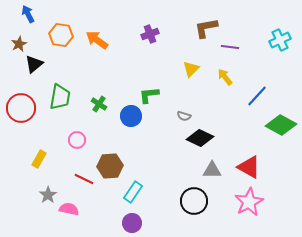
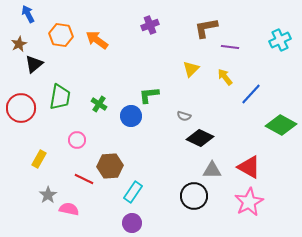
purple cross: moved 9 px up
blue line: moved 6 px left, 2 px up
black circle: moved 5 px up
